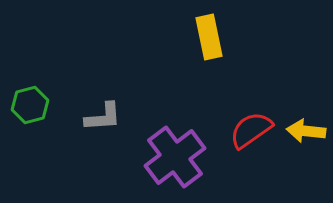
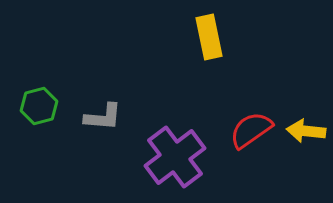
green hexagon: moved 9 px right, 1 px down
gray L-shape: rotated 9 degrees clockwise
